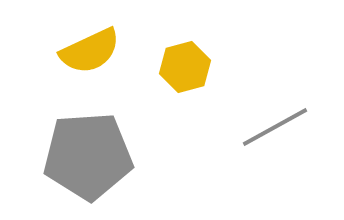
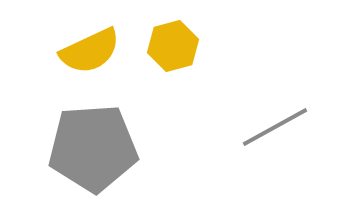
yellow hexagon: moved 12 px left, 21 px up
gray pentagon: moved 5 px right, 8 px up
